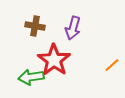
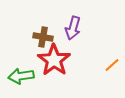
brown cross: moved 8 px right, 11 px down
green arrow: moved 10 px left, 1 px up
